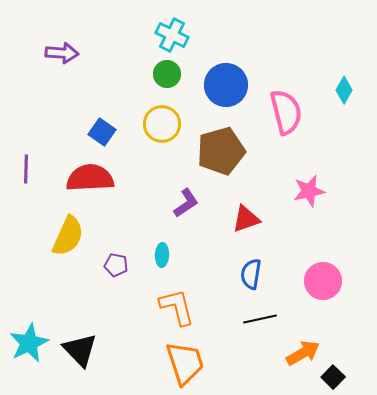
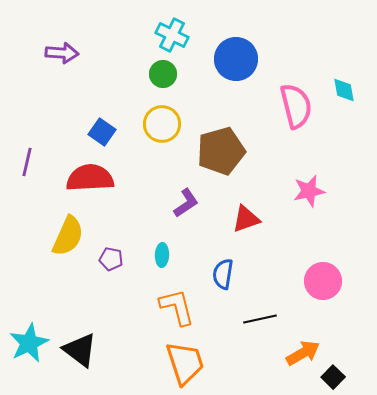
green circle: moved 4 px left
blue circle: moved 10 px right, 26 px up
cyan diamond: rotated 40 degrees counterclockwise
pink semicircle: moved 10 px right, 6 px up
purple line: moved 1 px right, 7 px up; rotated 12 degrees clockwise
purple pentagon: moved 5 px left, 6 px up
blue semicircle: moved 28 px left
black triangle: rotated 9 degrees counterclockwise
